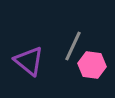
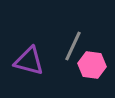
purple triangle: rotated 24 degrees counterclockwise
